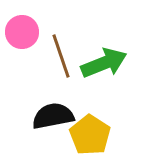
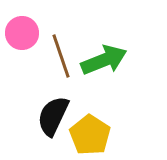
pink circle: moved 1 px down
green arrow: moved 3 px up
black semicircle: rotated 54 degrees counterclockwise
